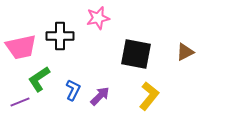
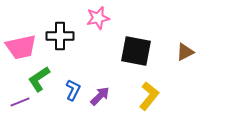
black square: moved 3 px up
